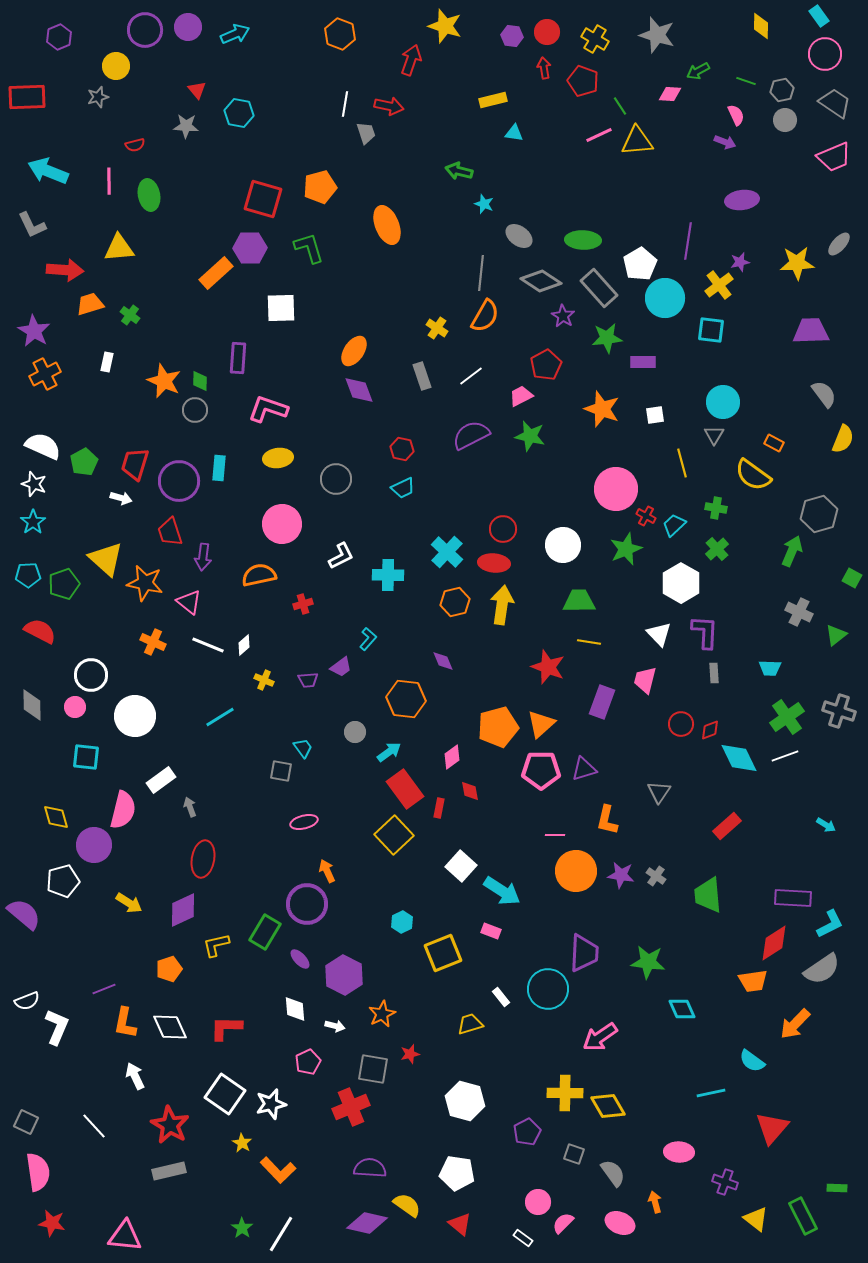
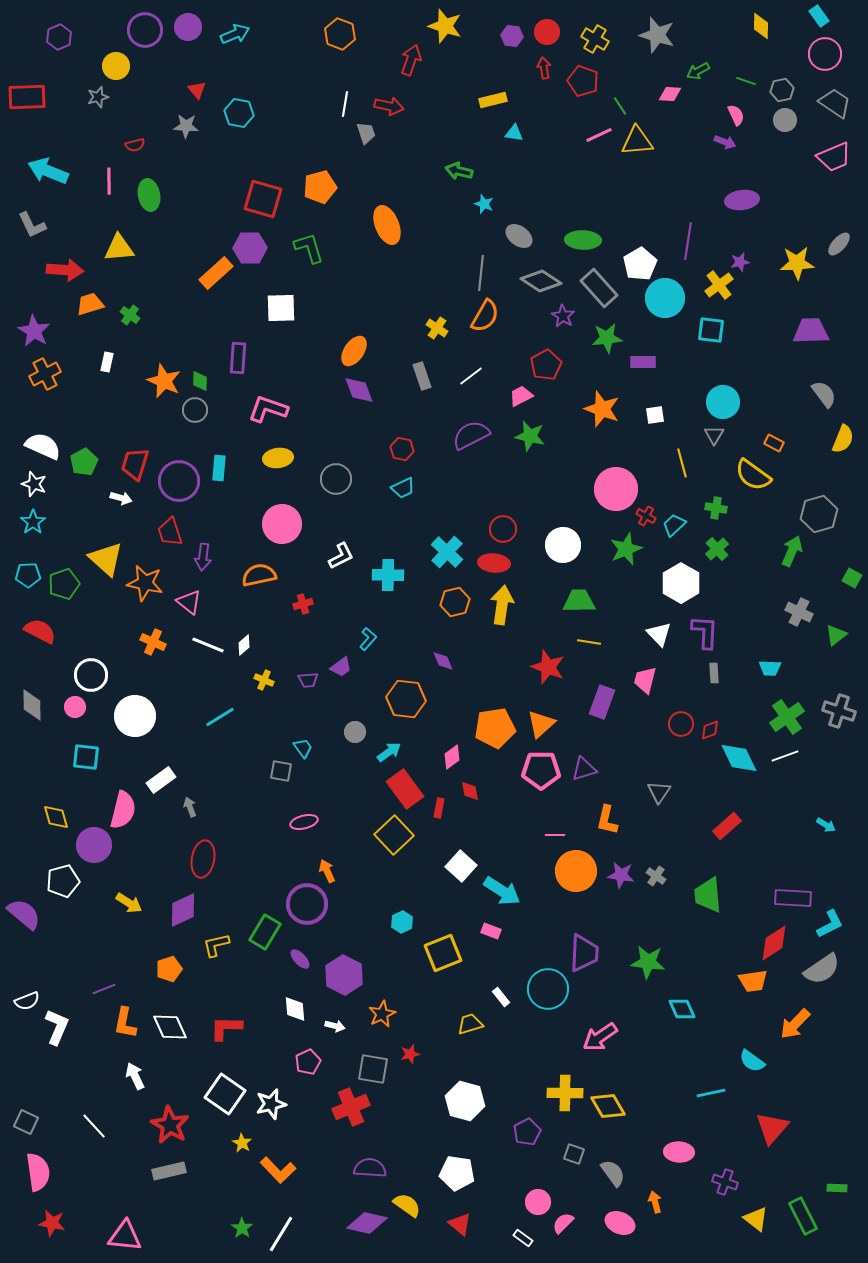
orange pentagon at (498, 727): moved 3 px left, 1 px down; rotated 6 degrees clockwise
